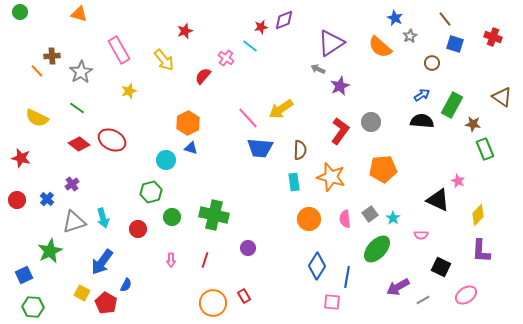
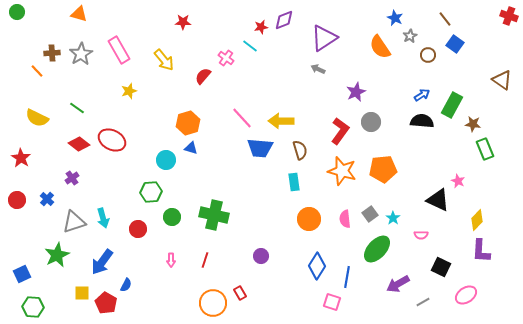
green circle at (20, 12): moved 3 px left
red star at (185, 31): moved 2 px left, 9 px up; rotated 21 degrees clockwise
red cross at (493, 37): moved 16 px right, 21 px up
purple triangle at (331, 43): moved 7 px left, 5 px up
blue square at (455, 44): rotated 18 degrees clockwise
orange semicircle at (380, 47): rotated 15 degrees clockwise
brown cross at (52, 56): moved 3 px up
brown circle at (432, 63): moved 4 px left, 8 px up
gray star at (81, 72): moved 18 px up
purple star at (340, 86): moved 16 px right, 6 px down
brown triangle at (502, 97): moved 17 px up
yellow arrow at (281, 109): moved 12 px down; rotated 35 degrees clockwise
pink line at (248, 118): moved 6 px left
orange hexagon at (188, 123): rotated 10 degrees clockwise
brown semicircle at (300, 150): rotated 18 degrees counterclockwise
red star at (21, 158): rotated 18 degrees clockwise
orange star at (331, 177): moved 11 px right, 6 px up
purple cross at (72, 184): moved 6 px up
green hexagon at (151, 192): rotated 10 degrees clockwise
yellow diamond at (478, 215): moved 1 px left, 5 px down
purple circle at (248, 248): moved 13 px right, 8 px down
green star at (50, 251): moved 7 px right, 4 px down
blue square at (24, 275): moved 2 px left, 1 px up
purple arrow at (398, 287): moved 3 px up
yellow square at (82, 293): rotated 28 degrees counterclockwise
red rectangle at (244, 296): moved 4 px left, 3 px up
gray line at (423, 300): moved 2 px down
pink square at (332, 302): rotated 12 degrees clockwise
